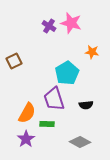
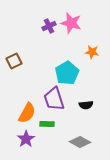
purple cross: rotated 32 degrees clockwise
